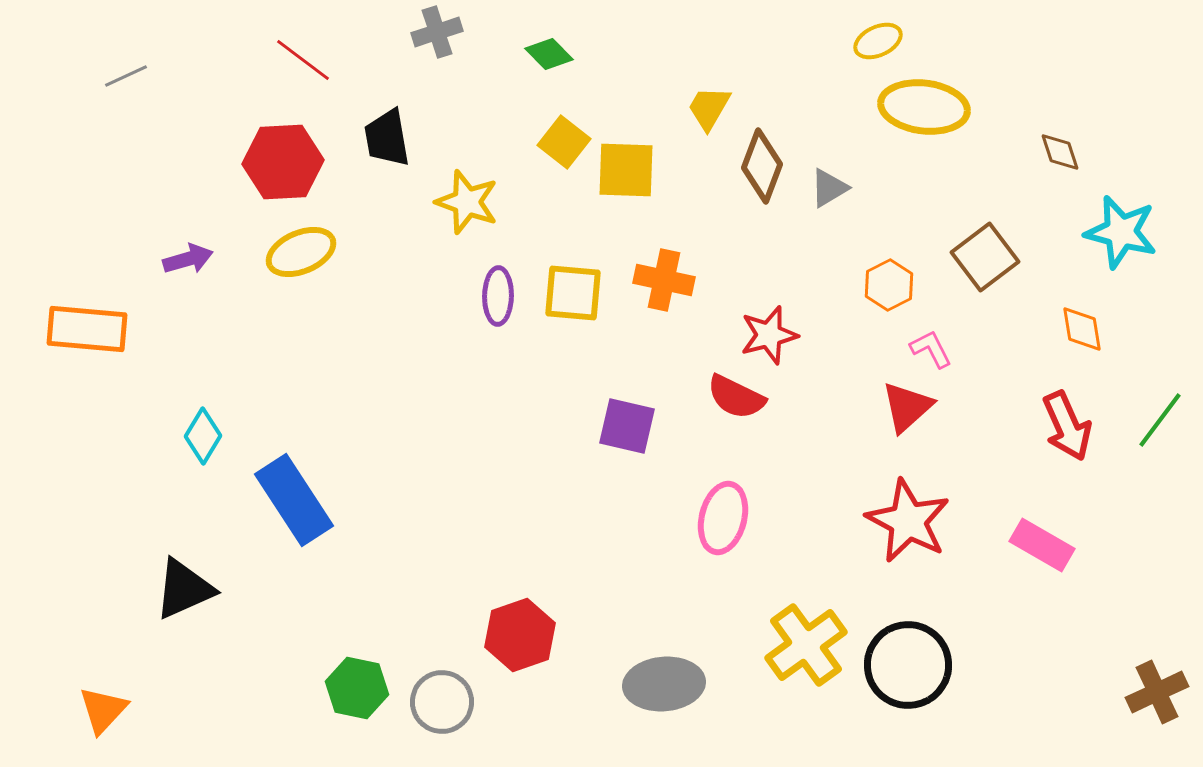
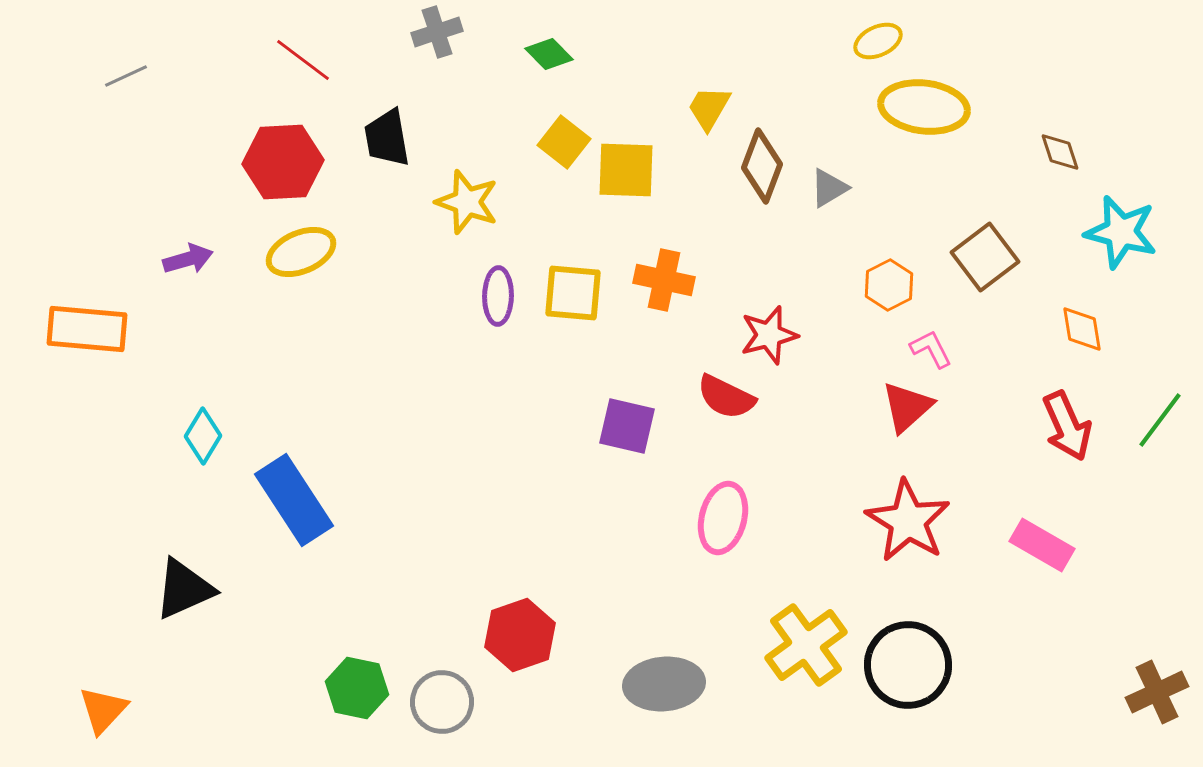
red semicircle at (736, 397): moved 10 px left
red star at (908, 521): rotated 4 degrees clockwise
